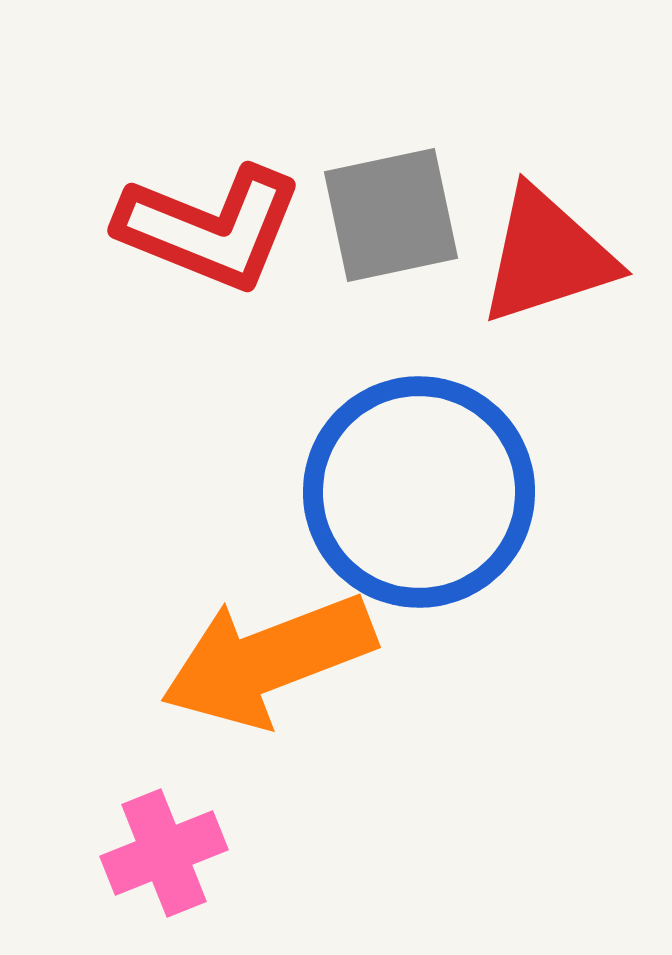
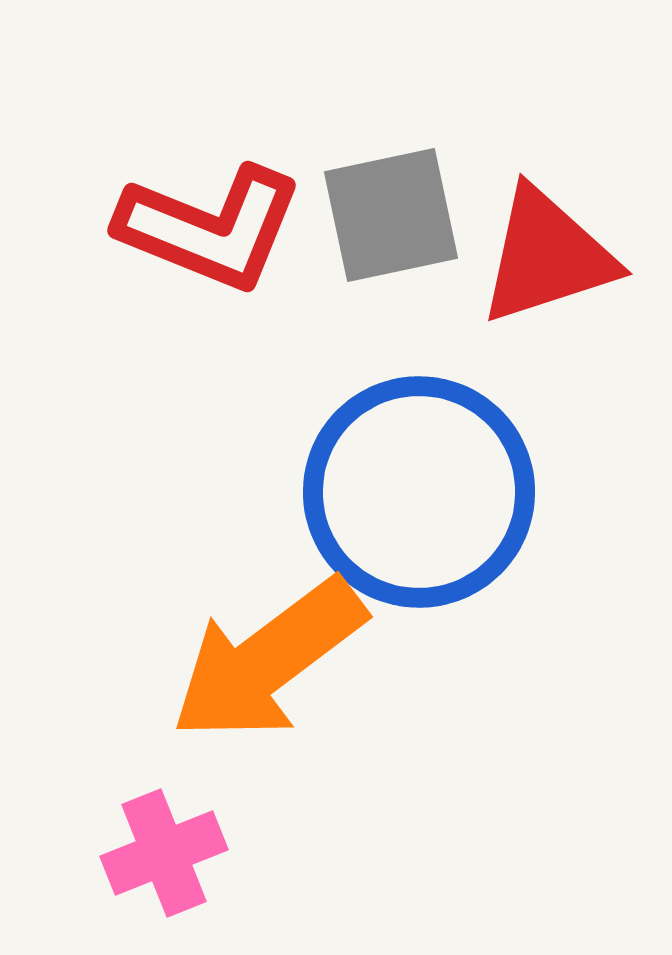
orange arrow: rotated 16 degrees counterclockwise
